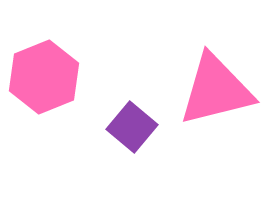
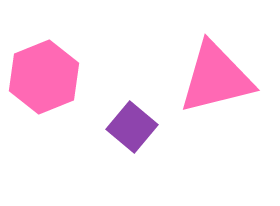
pink triangle: moved 12 px up
